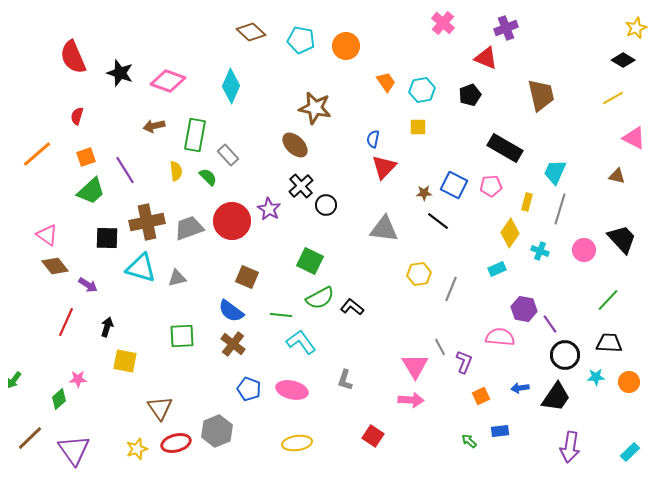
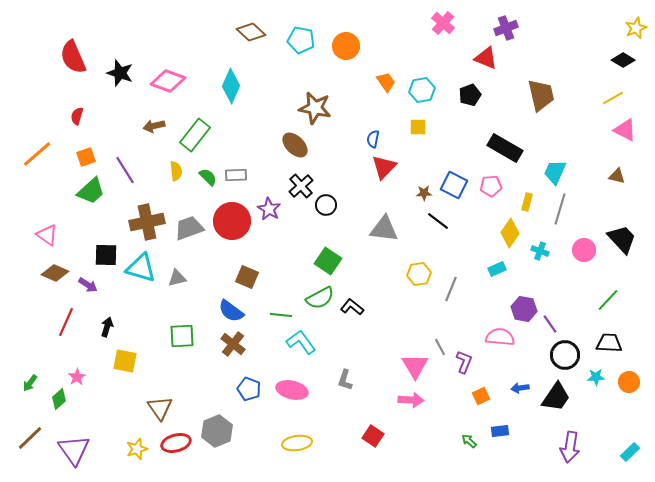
green rectangle at (195, 135): rotated 28 degrees clockwise
pink triangle at (634, 138): moved 9 px left, 8 px up
gray rectangle at (228, 155): moved 8 px right, 20 px down; rotated 50 degrees counterclockwise
black square at (107, 238): moved 1 px left, 17 px down
green square at (310, 261): moved 18 px right; rotated 8 degrees clockwise
brown diamond at (55, 266): moved 7 px down; rotated 28 degrees counterclockwise
pink star at (78, 379): moved 1 px left, 2 px up; rotated 30 degrees counterclockwise
green arrow at (14, 380): moved 16 px right, 3 px down
